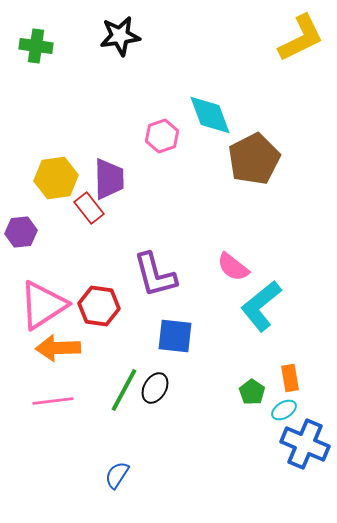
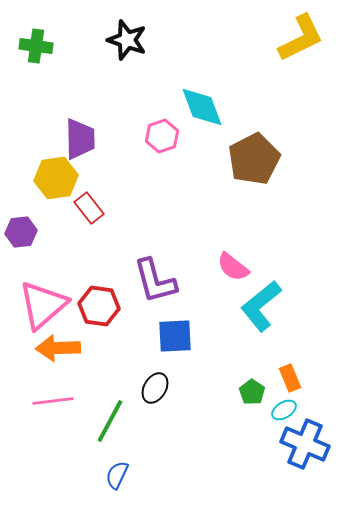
black star: moved 7 px right, 4 px down; rotated 27 degrees clockwise
cyan diamond: moved 8 px left, 8 px up
purple trapezoid: moved 29 px left, 40 px up
purple L-shape: moved 6 px down
pink triangle: rotated 8 degrees counterclockwise
blue square: rotated 9 degrees counterclockwise
orange rectangle: rotated 12 degrees counterclockwise
green line: moved 14 px left, 31 px down
blue semicircle: rotated 8 degrees counterclockwise
